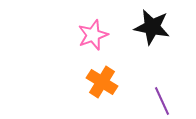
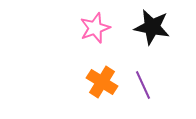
pink star: moved 2 px right, 7 px up
purple line: moved 19 px left, 16 px up
